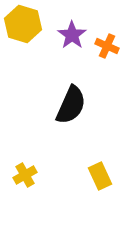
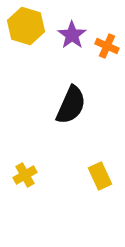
yellow hexagon: moved 3 px right, 2 px down
